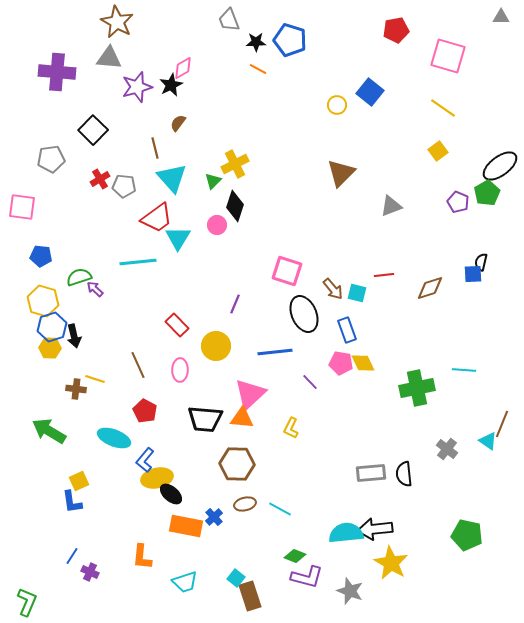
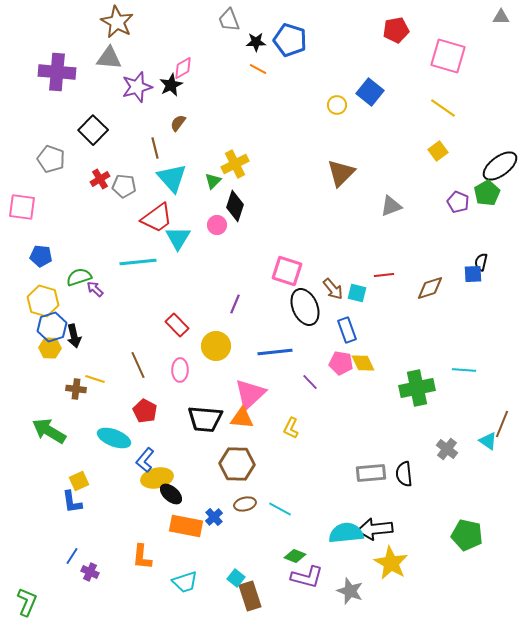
gray pentagon at (51, 159): rotated 28 degrees clockwise
black ellipse at (304, 314): moved 1 px right, 7 px up
